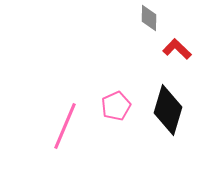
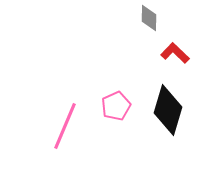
red L-shape: moved 2 px left, 4 px down
